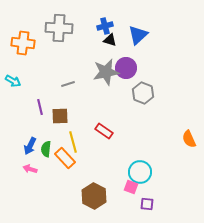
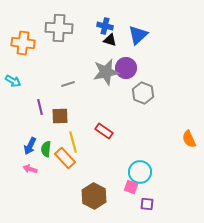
blue cross: rotated 28 degrees clockwise
